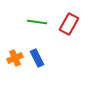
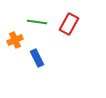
orange cross: moved 18 px up
